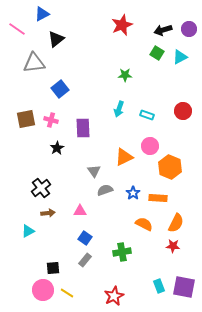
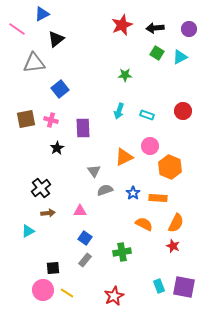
black arrow at (163, 30): moved 8 px left, 2 px up; rotated 12 degrees clockwise
cyan arrow at (119, 109): moved 2 px down
red star at (173, 246): rotated 16 degrees clockwise
